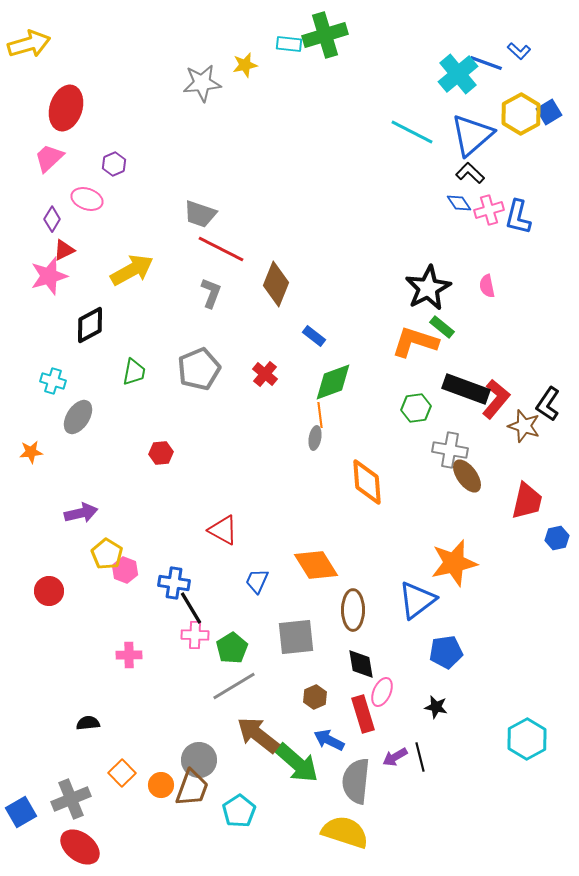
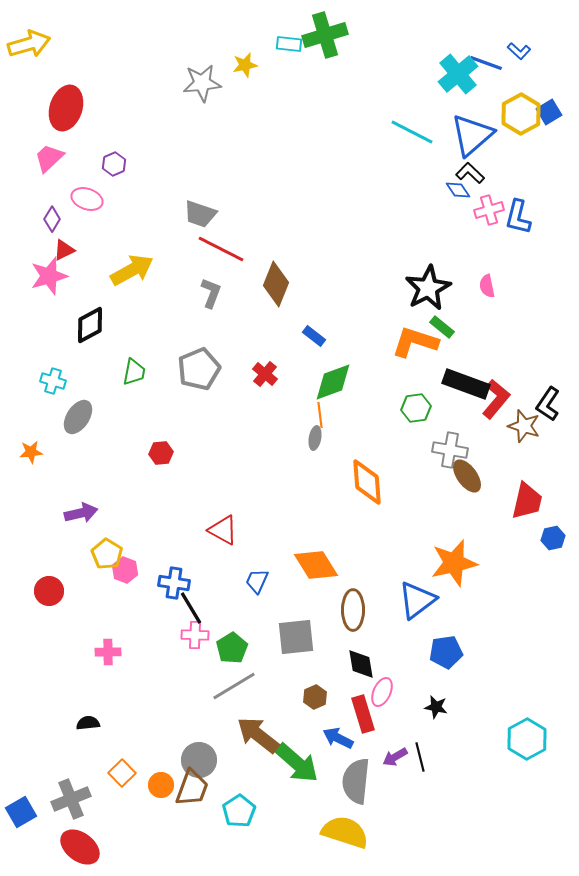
blue diamond at (459, 203): moved 1 px left, 13 px up
black rectangle at (466, 389): moved 5 px up
blue hexagon at (557, 538): moved 4 px left
pink cross at (129, 655): moved 21 px left, 3 px up
blue arrow at (329, 740): moved 9 px right, 2 px up
